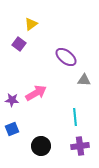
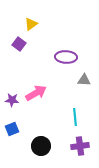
purple ellipse: rotated 35 degrees counterclockwise
